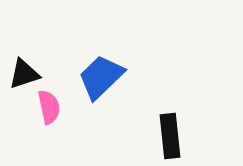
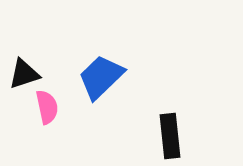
pink semicircle: moved 2 px left
